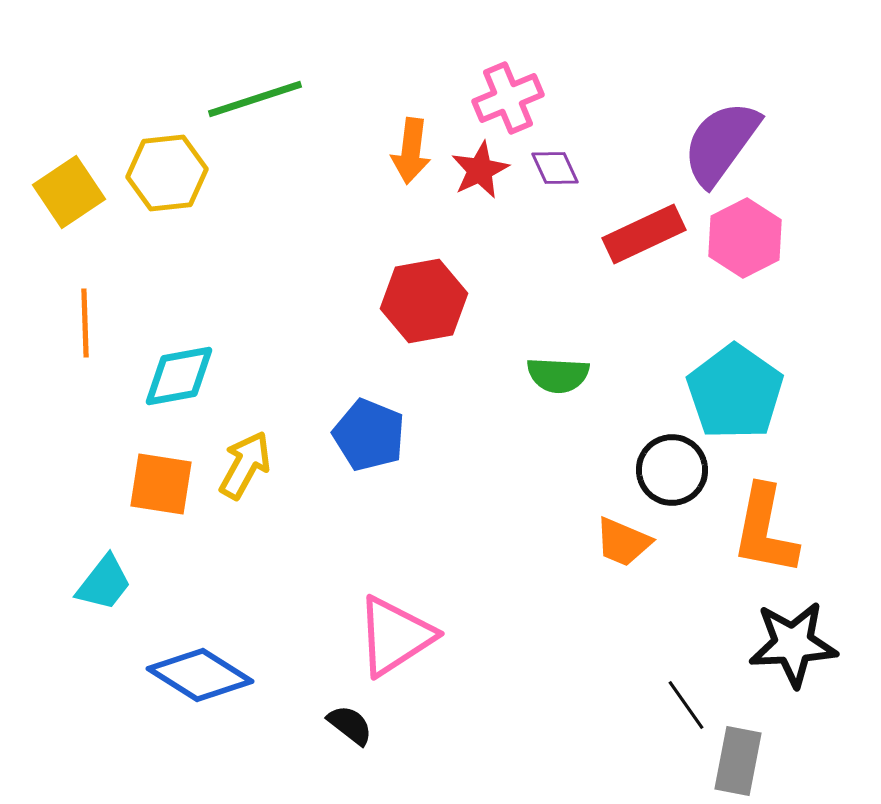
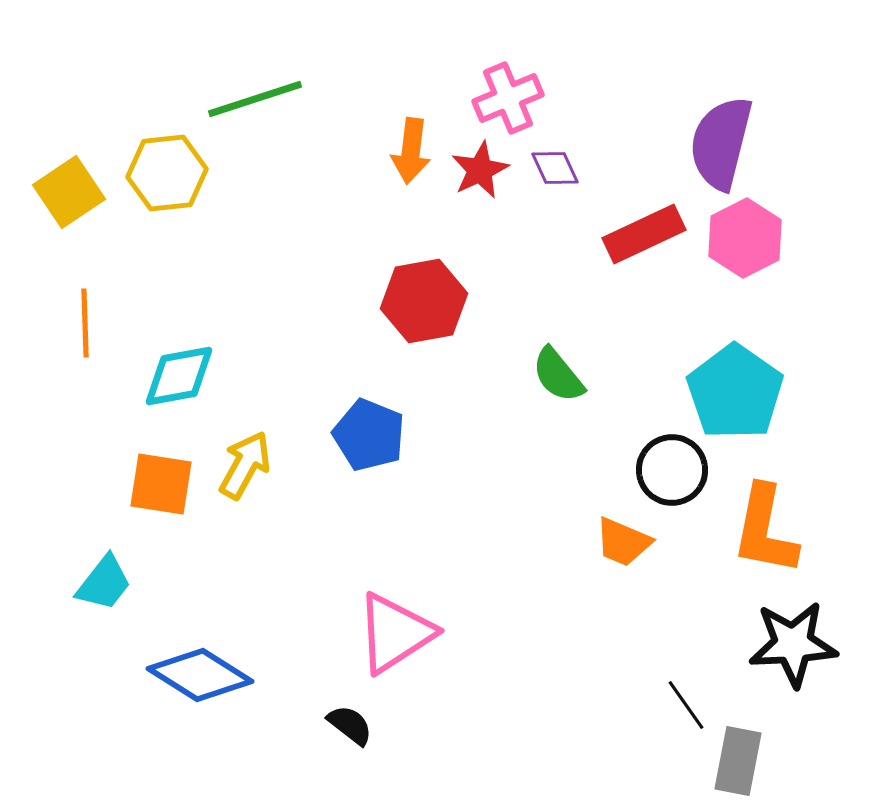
purple semicircle: rotated 22 degrees counterclockwise
green semicircle: rotated 48 degrees clockwise
pink triangle: moved 3 px up
